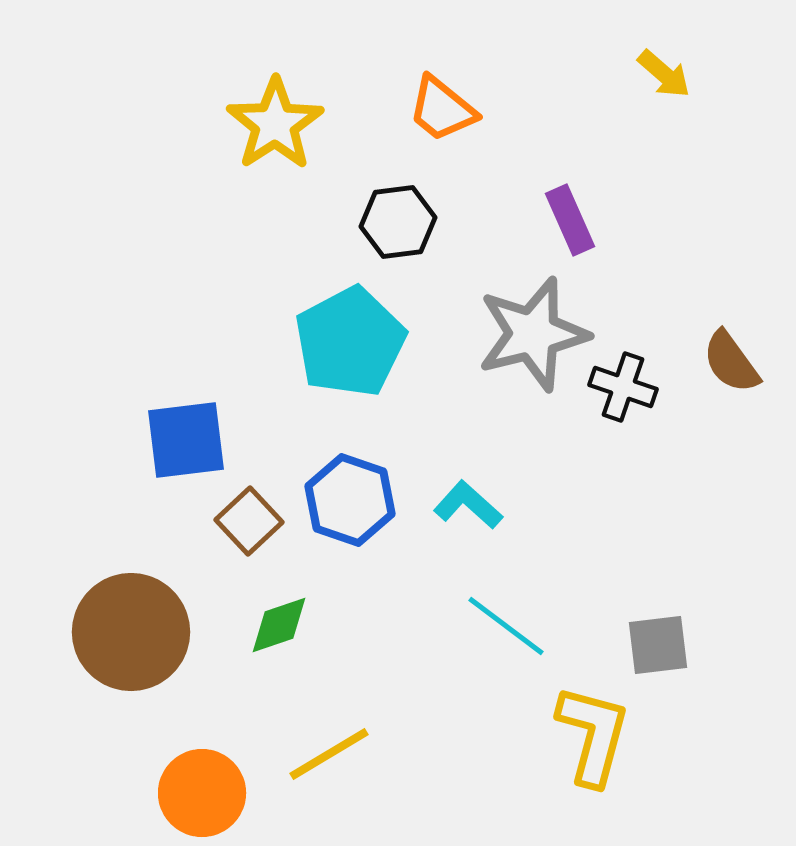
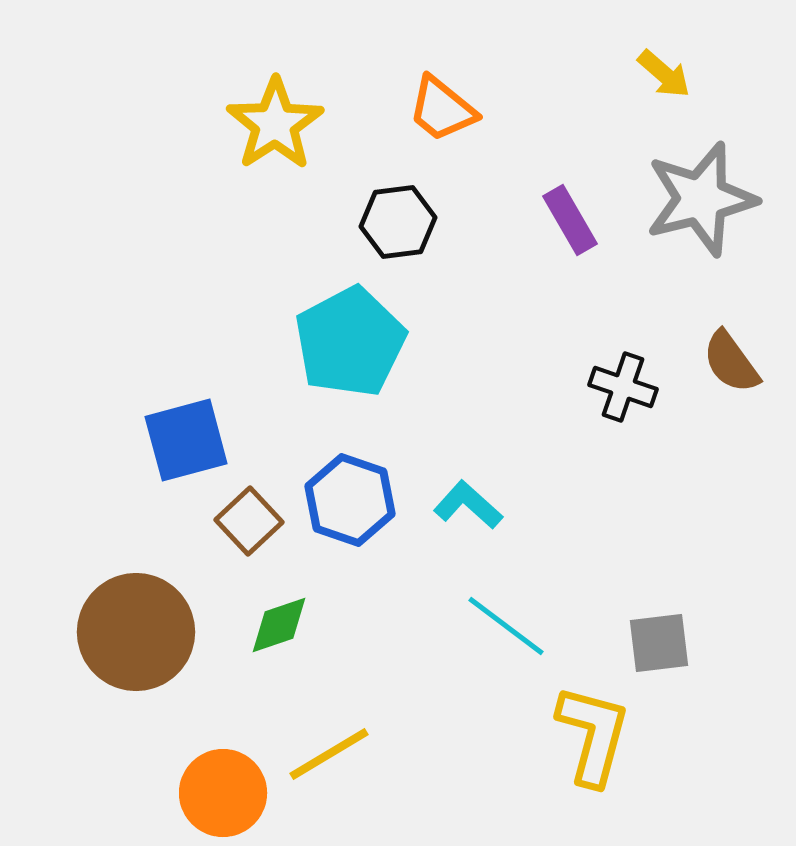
purple rectangle: rotated 6 degrees counterclockwise
gray star: moved 168 px right, 135 px up
blue square: rotated 8 degrees counterclockwise
brown circle: moved 5 px right
gray square: moved 1 px right, 2 px up
orange circle: moved 21 px right
